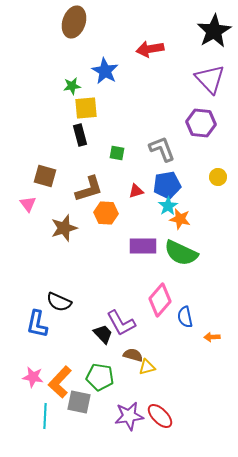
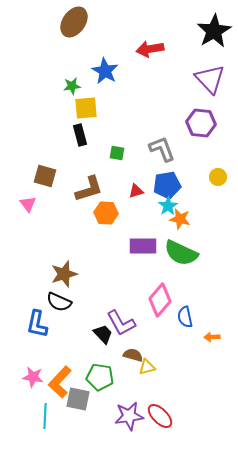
brown ellipse: rotated 16 degrees clockwise
brown star: moved 46 px down
gray square: moved 1 px left, 3 px up
